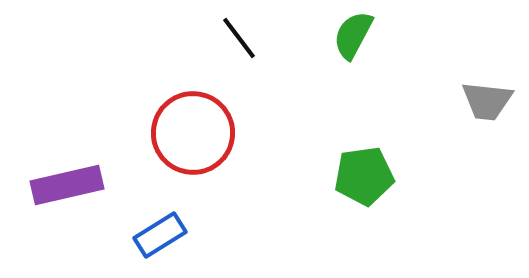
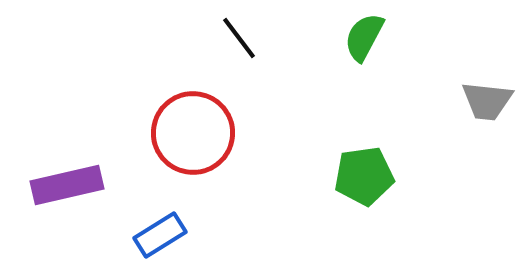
green semicircle: moved 11 px right, 2 px down
